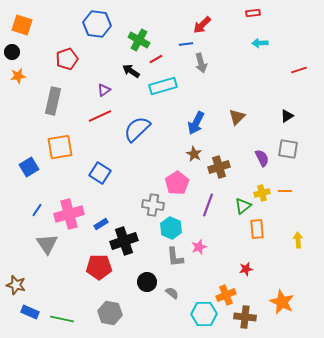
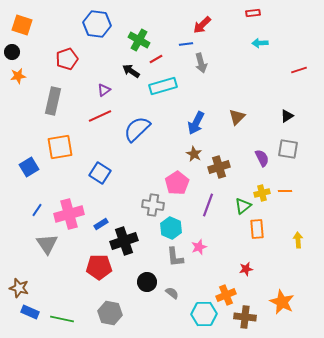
brown star at (16, 285): moved 3 px right, 3 px down
